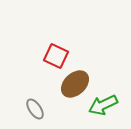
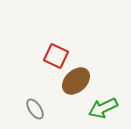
brown ellipse: moved 1 px right, 3 px up
green arrow: moved 3 px down
